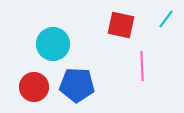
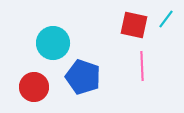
red square: moved 13 px right
cyan circle: moved 1 px up
blue pentagon: moved 6 px right, 8 px up; rotated 16 degrees clockwise
